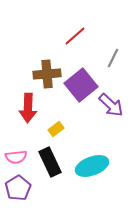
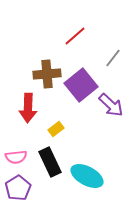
gray line: rotated 12 degrees clockwise
cyan ellipse: moved 5 px left, 10 px down; rotated 48 degrees clockwise
